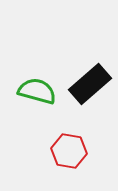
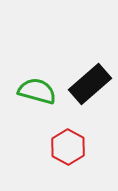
red hexagon: moved 1 px left, 4 px up; rotated 20 degrees clockwise
